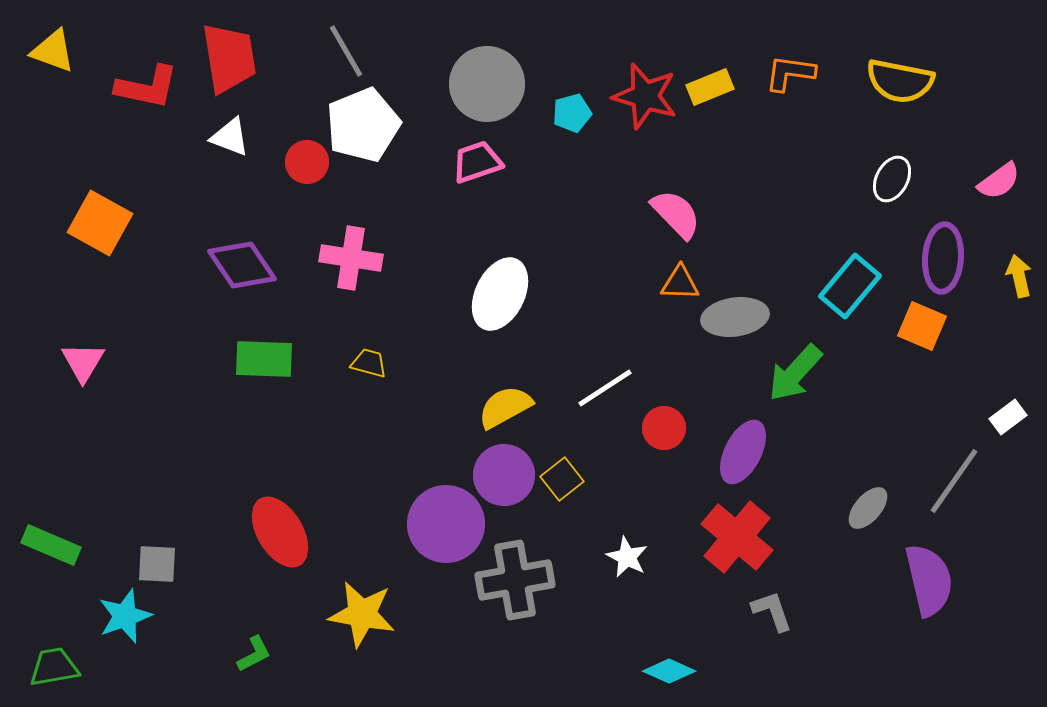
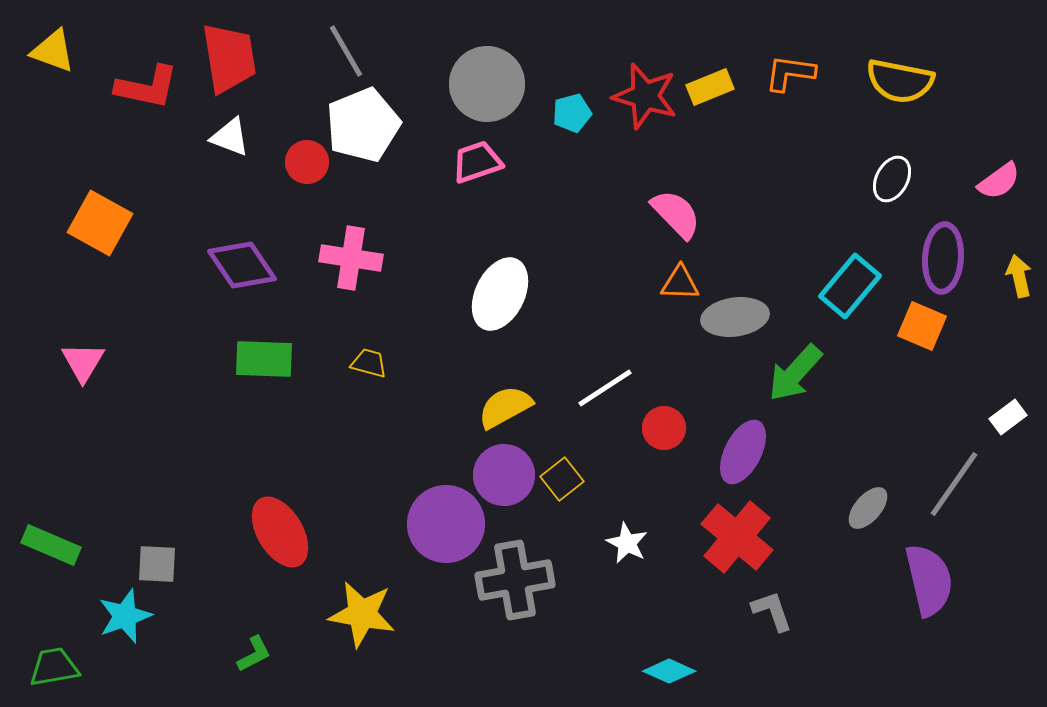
gray line at (954, 481): moved 3 px down
white star at (627, 557): moved 14 px up
